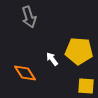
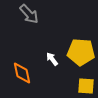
gray arrow: moved 3 px up; rotated 25 degrees counterclockwise
yellow pentagon: moved 2 px right, 1 px down
orange diamond: moved 3 px left; rotated 20 degrees clockwise
